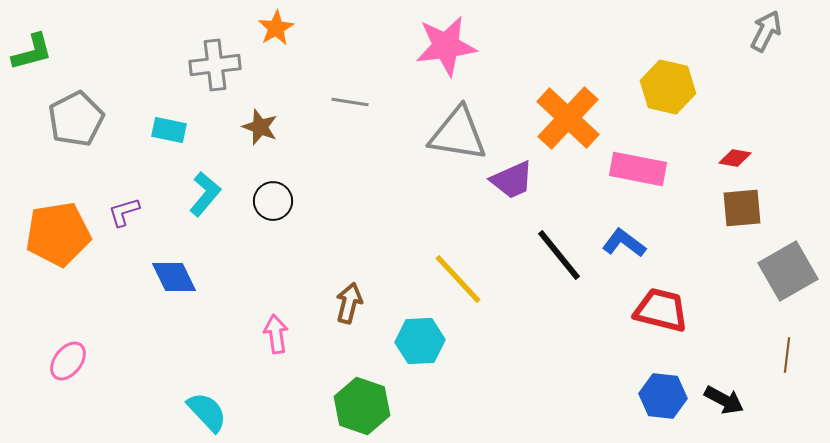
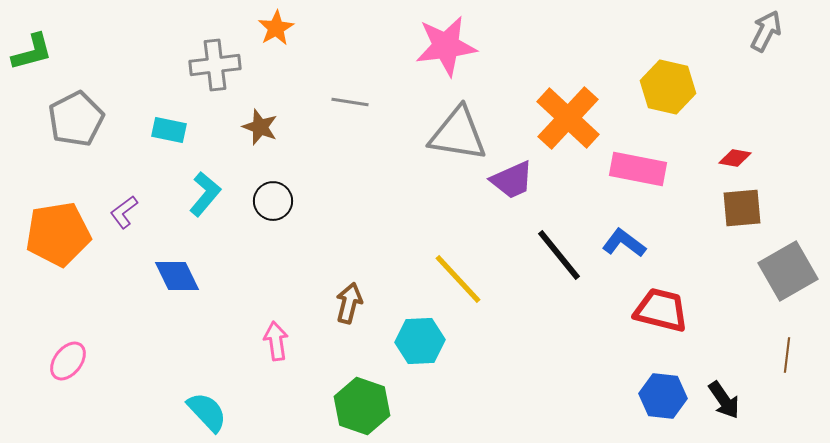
purple L-shape: rotated 20 degrees counterclockwise
blue diamond: moved 3 px right, 1 px up
pink arrow: moved 7 px down
black arrow: rotated 27 degrees clockwise
